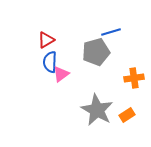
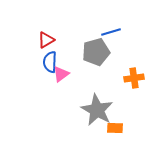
orange rectangle: moved 12 px left, 13 px down; rotated 35 degrees clockwise
